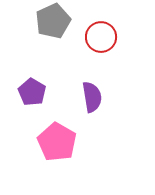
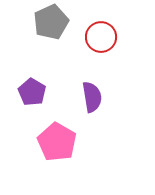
gray pentagon: moved 2 px left, 1 px down
